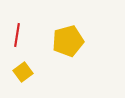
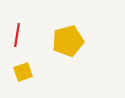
yellow square: rotated 18 degrees clockwise
